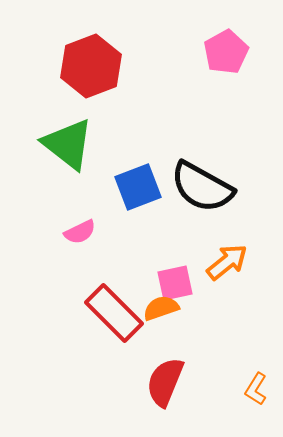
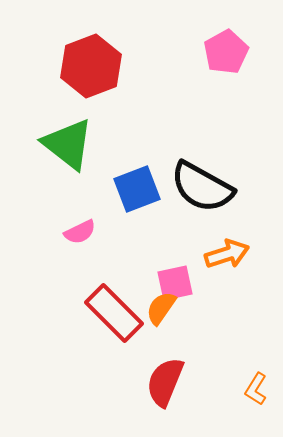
blue square: moved 1 px left, 2 px down
orange arrow: moved 8 px up; rotated 21 degrees clockwise
orange semicircle: rotated 36 degrees counterclockwise
